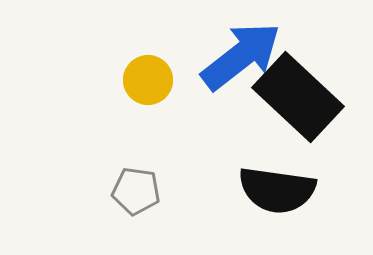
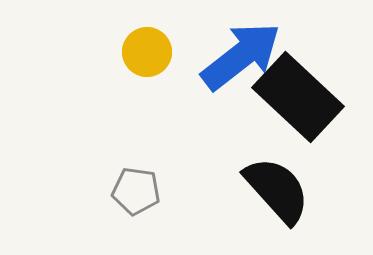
yellow circle: moved 1 px left, 28 px up
black semicircle: rotated 140 degrees counterclockwise
